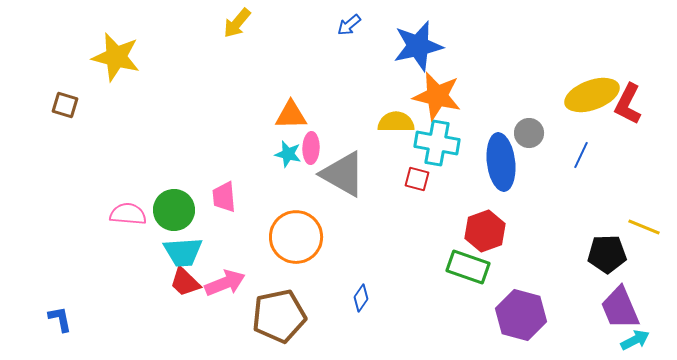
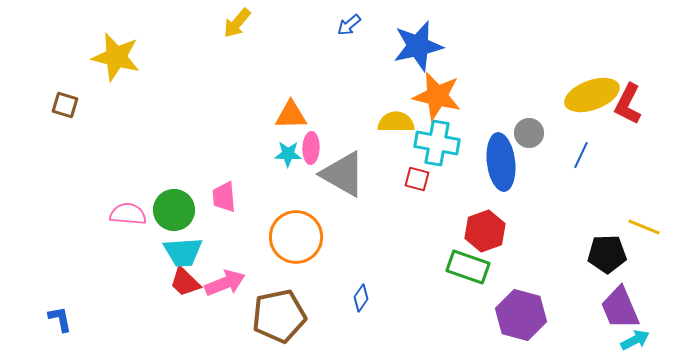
cyan star: rotated 12 degrees counterclockwise
